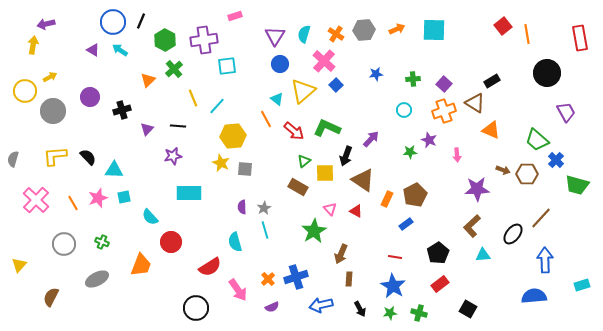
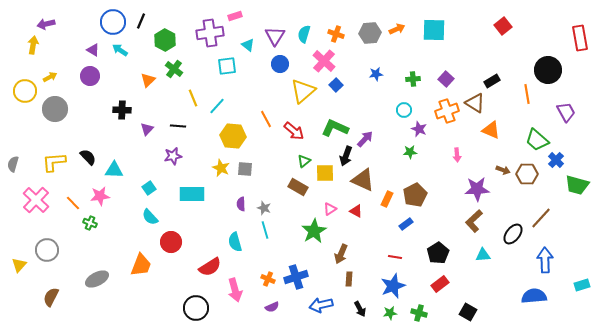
gray hexagon at (364, 30): moved 6 px right, 3 px down
orange cross at (336, 34): rotated 14 degrees counterclockwise
orange line at (527, 34): moved 60 px down
purple cross at (204, 40): moved 6 px right, 7 px up
green cross at (174, 69): rotated 12 degrees counterclockwise
black circle at (547, 73): moved 1 px right, 3 px up
purple square at (444, 84): moved 2 px right, 5 px up
purple circle at (90, 97): moved 21 px up
cyan triangle at (277, 99): moved 29 px left, 54 px up
black cross at (122, 110): rotated 18 degrees clockwise
gray circle at (53, 111): moved 2 px right, 2 px up
orange cross at (444, 111): moved 3 px right
green L-shape at (327, 128): moved 8 px right
yellow hexagon at (233, 136): rotated 10 degrees clockwise
purple arrow at (371, 139): moved 6 px left
purple star at (429, 140): moved 10 px left, 11 px up
yellow L-shape at (55, 156): moved 1 px left, 6 px down
gray semicircle at (13, 159): moved 5 px down
yellow star at (221, 163): moved 5 px down
brown triangle at (363, 180): rotated 10 degrees counterclockwise
cyan rectangle at (189, 193): moved 3 px right, 1 px down
cyan square at (124, 197): moved 25 px right, 9 px up; rotated 24 degrees counterclockwise
pink star at (98, 198): moved 2 px right, 2 px up; rotated 12 degrees clockwise
orange line at (73, 203): rotated 14 degrees counterclockwise
purple semicircle at (242, 207): moved 1 px left, 3 px up
gray star at (264, 208): rotated 24 degrees counterclockwise
pink triangle at (330, 209): rotated 40 degrees clockwise
brown L-shape at (472, 226): moved 2 px right, 5 px up
green cross at (102, 242): moved 12 px left, 19 px up
gray circle at (64, 244): moved 17 px left, 6 px down
orange cross at (268, 279): rotated 24 degrees counterclockwise
blue star at (393, 286): rotated 20 degrees clockwise
pink arrow at (238, 290): moved 3 px left; rotated 20 degrees clockwise
black square at (468, 309): moved 3 px down
